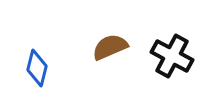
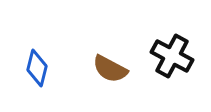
brown semicircle: moved 22 px down; rotated 129 degrees counterclockwise
